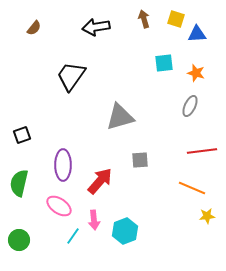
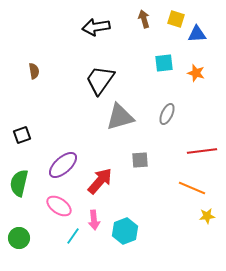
brown semicircle: moved 43 px down; rotated 49 degrees counterclockwise
black trapezoid: moved 29 px right, 4 px down
gray ellipse: moved 23 px left, 8 px down
purple ellipse: rotated 48 degrees clockwise
green circle: moved 2 px up
